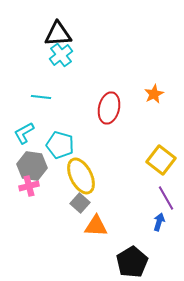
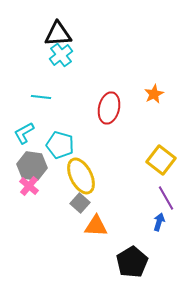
pink cross: rotated 36 degrees counterclockwise
